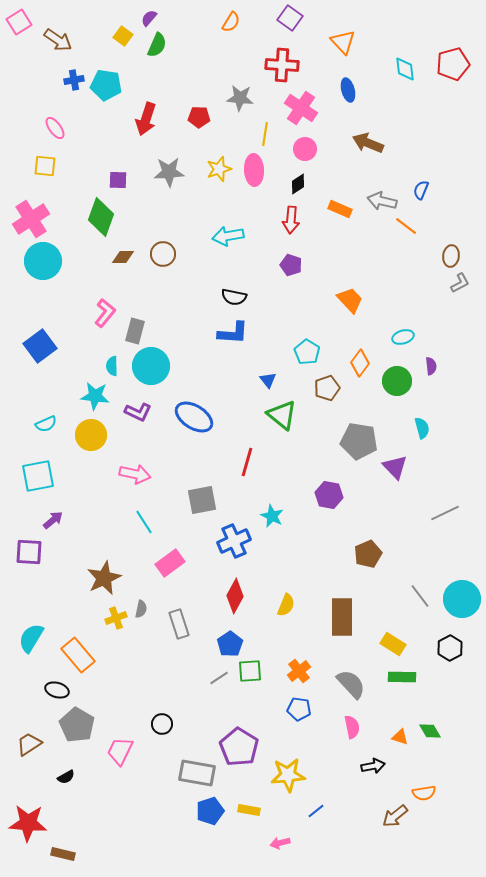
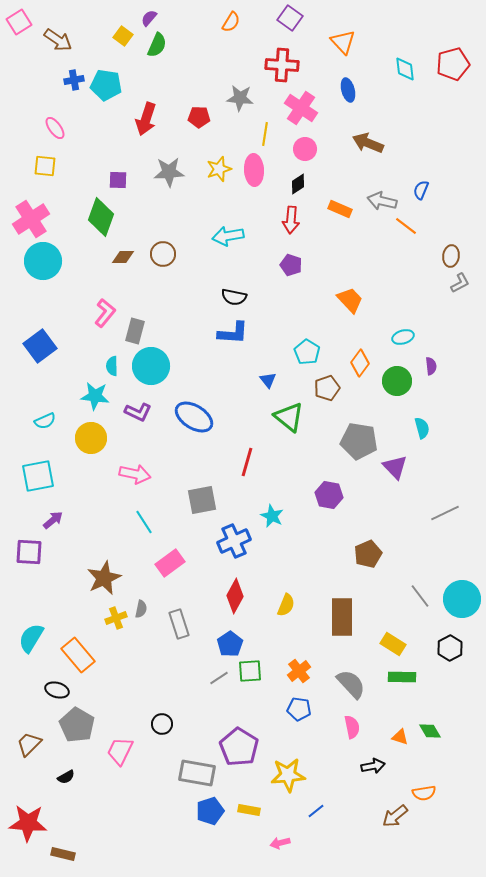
green triangle at (282, 415): moved 7 px right, 2 px down
cyan semicircle at (46, 424): moved 1 px left, 3 px up
yellow circle at (91, 435): moved 3 px down
brown trapezoid at (29, 744): rotated 12 degrees counterclockwise
